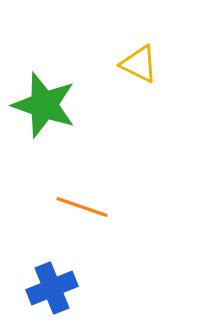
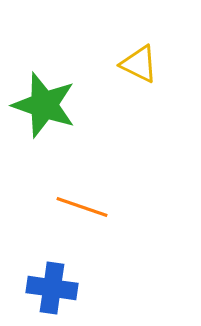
blue cross: rotated 30 degrees clockwise
